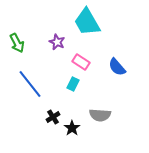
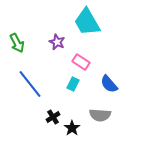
blue semicircle: moved 8 px left, 17 px down
